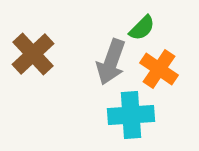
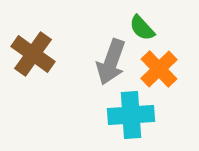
green semicircle: rotated 92 degrees clockwise
brown cross: rotated 12 degrees counterclockwise
orange cross: rotated 12 degrees clockwise
